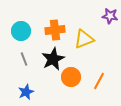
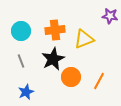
gray line: moved 3 px left, 2 px down
